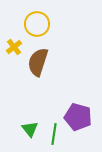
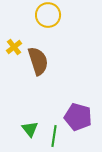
yellow circle: moved 11 px right, 9 px up
brown semicircle: moved 1 px up; rotated 144 degrees clockwise
green line: moved 2 px down
